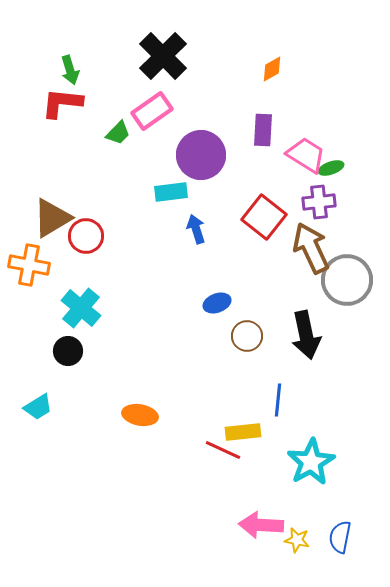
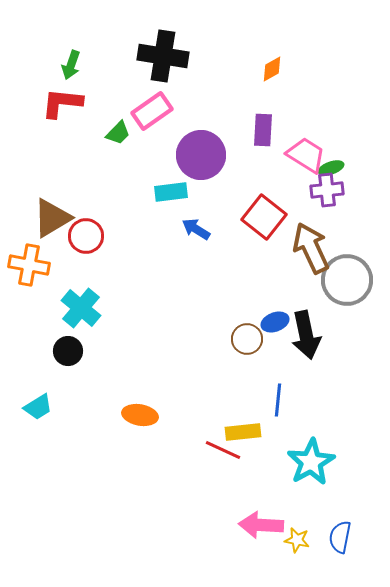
black cross: rotated 36 degrees counterclockwise
green arrow: moved 1 px right, 5 px up; rotated 36 degrees clockwise
purple cross: moved 8 px right, 12 px up
blue arrow: rotated 40 degrees counterclockwise
blue ellipse: moved 58 px right, 19 px down
brown circle: moved 3 px down
